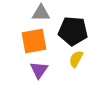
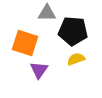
gray triangle: moved 6 px right
orange square: moved 9 px left, 2 px down; rotated 28 degrees clockwise
yellow semicircle: rotated 42 degrees clockwise
